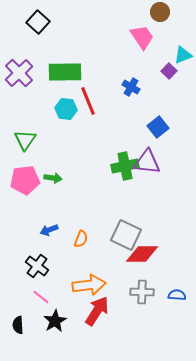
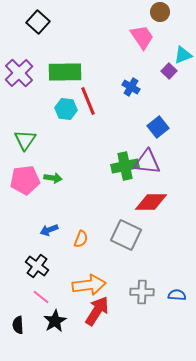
red diamond: moved 9 px right, 52 px up
